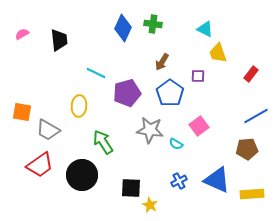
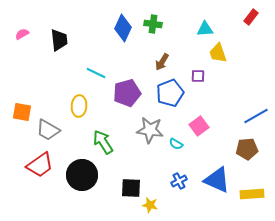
cyan triangle: rotated 30 degrees counterclockwise
red rectangle: moved 57 px up
blue pentagon: rotated 16 degrees clockwise
yellow star: rotated 14 degrees counterclockwise
